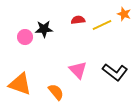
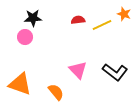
black star: moved 11 px left, 11 px up
